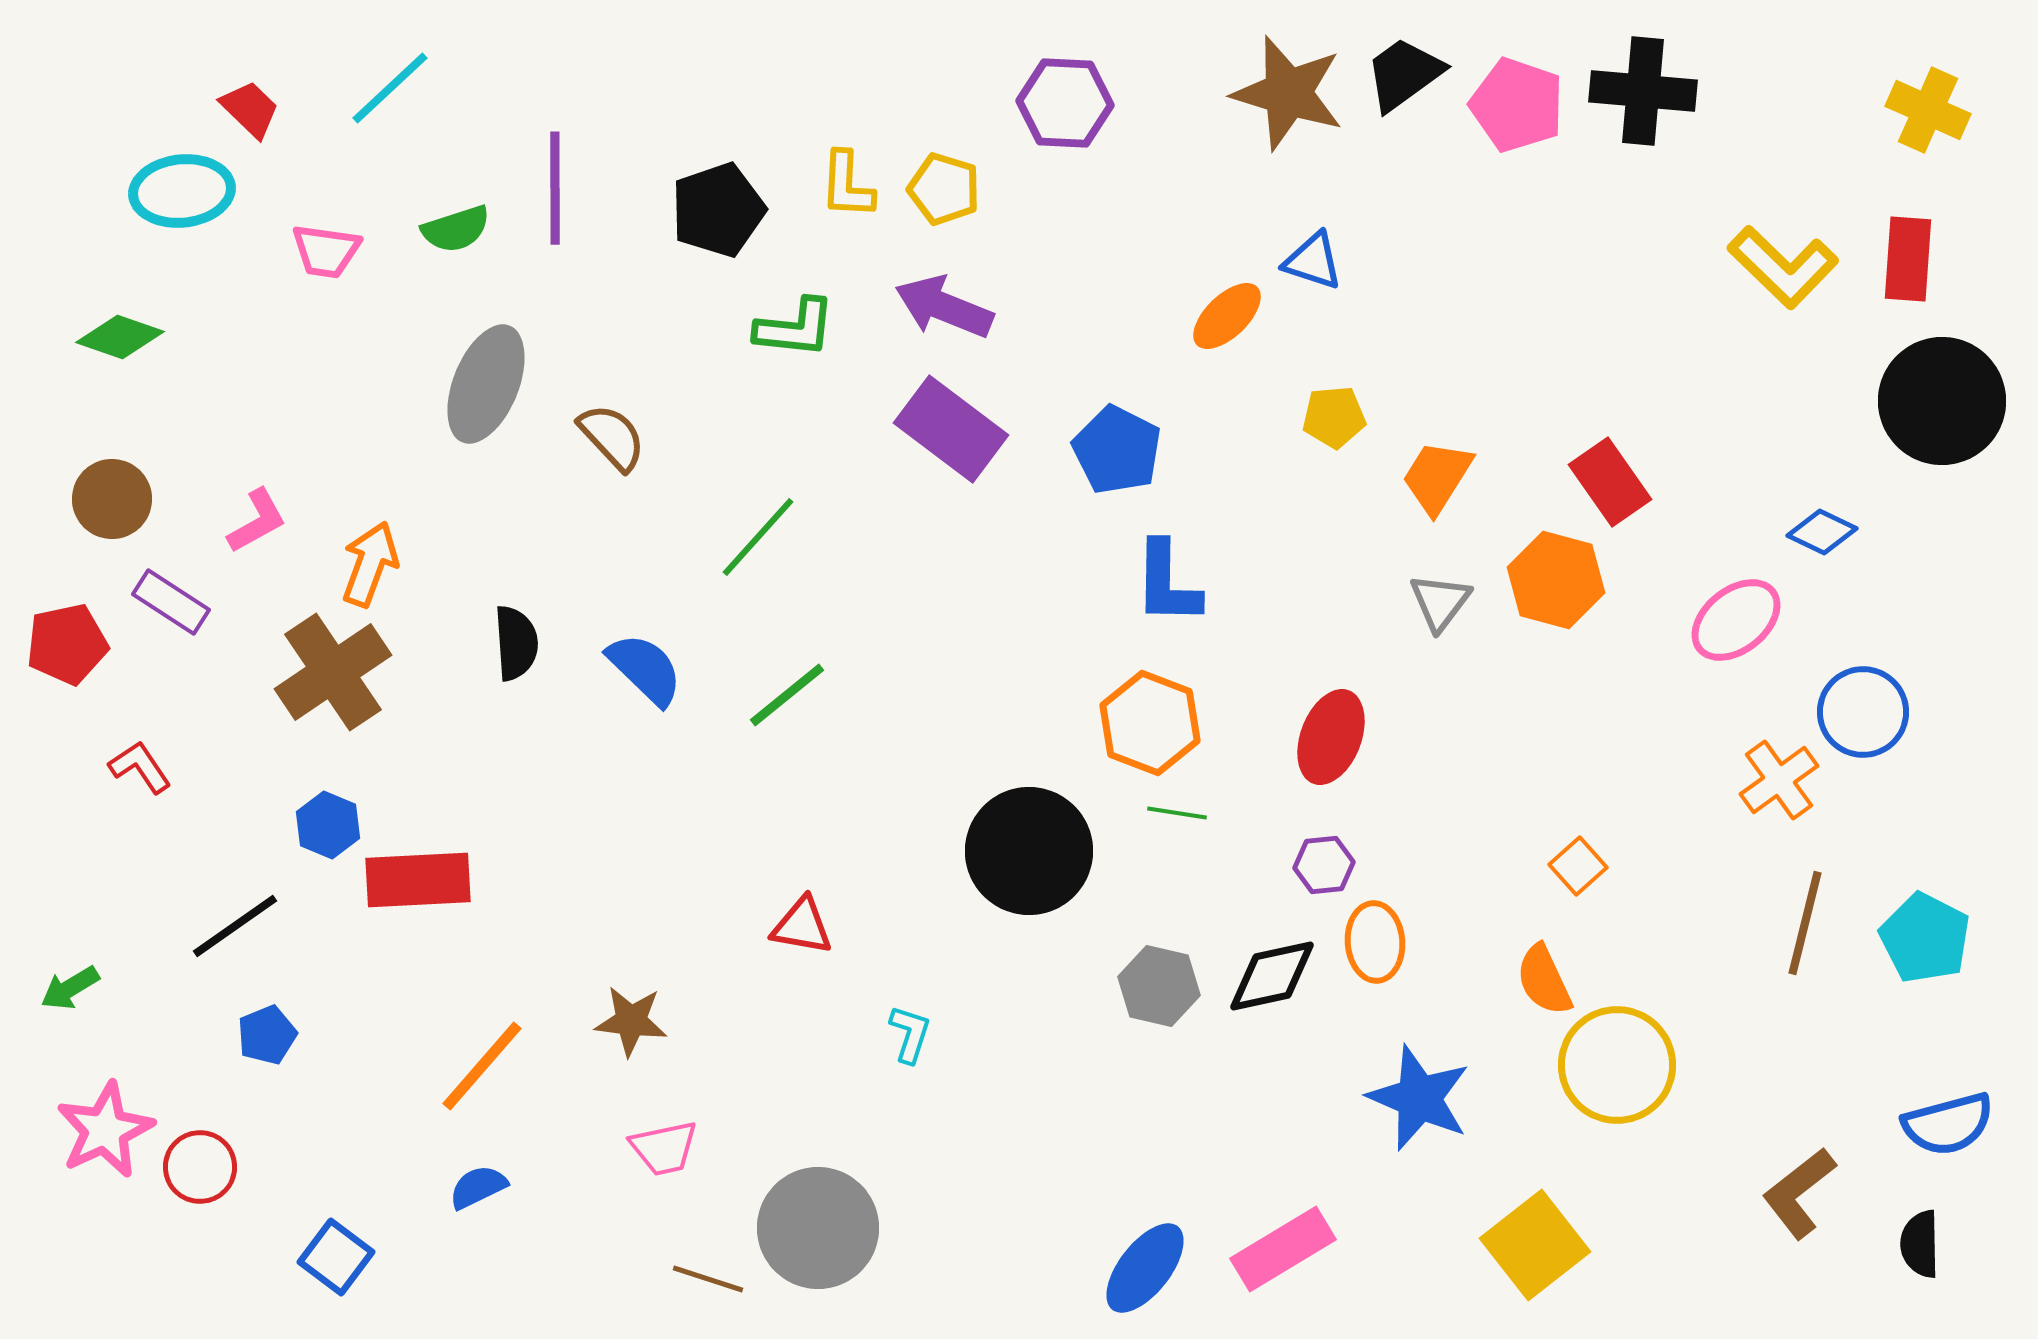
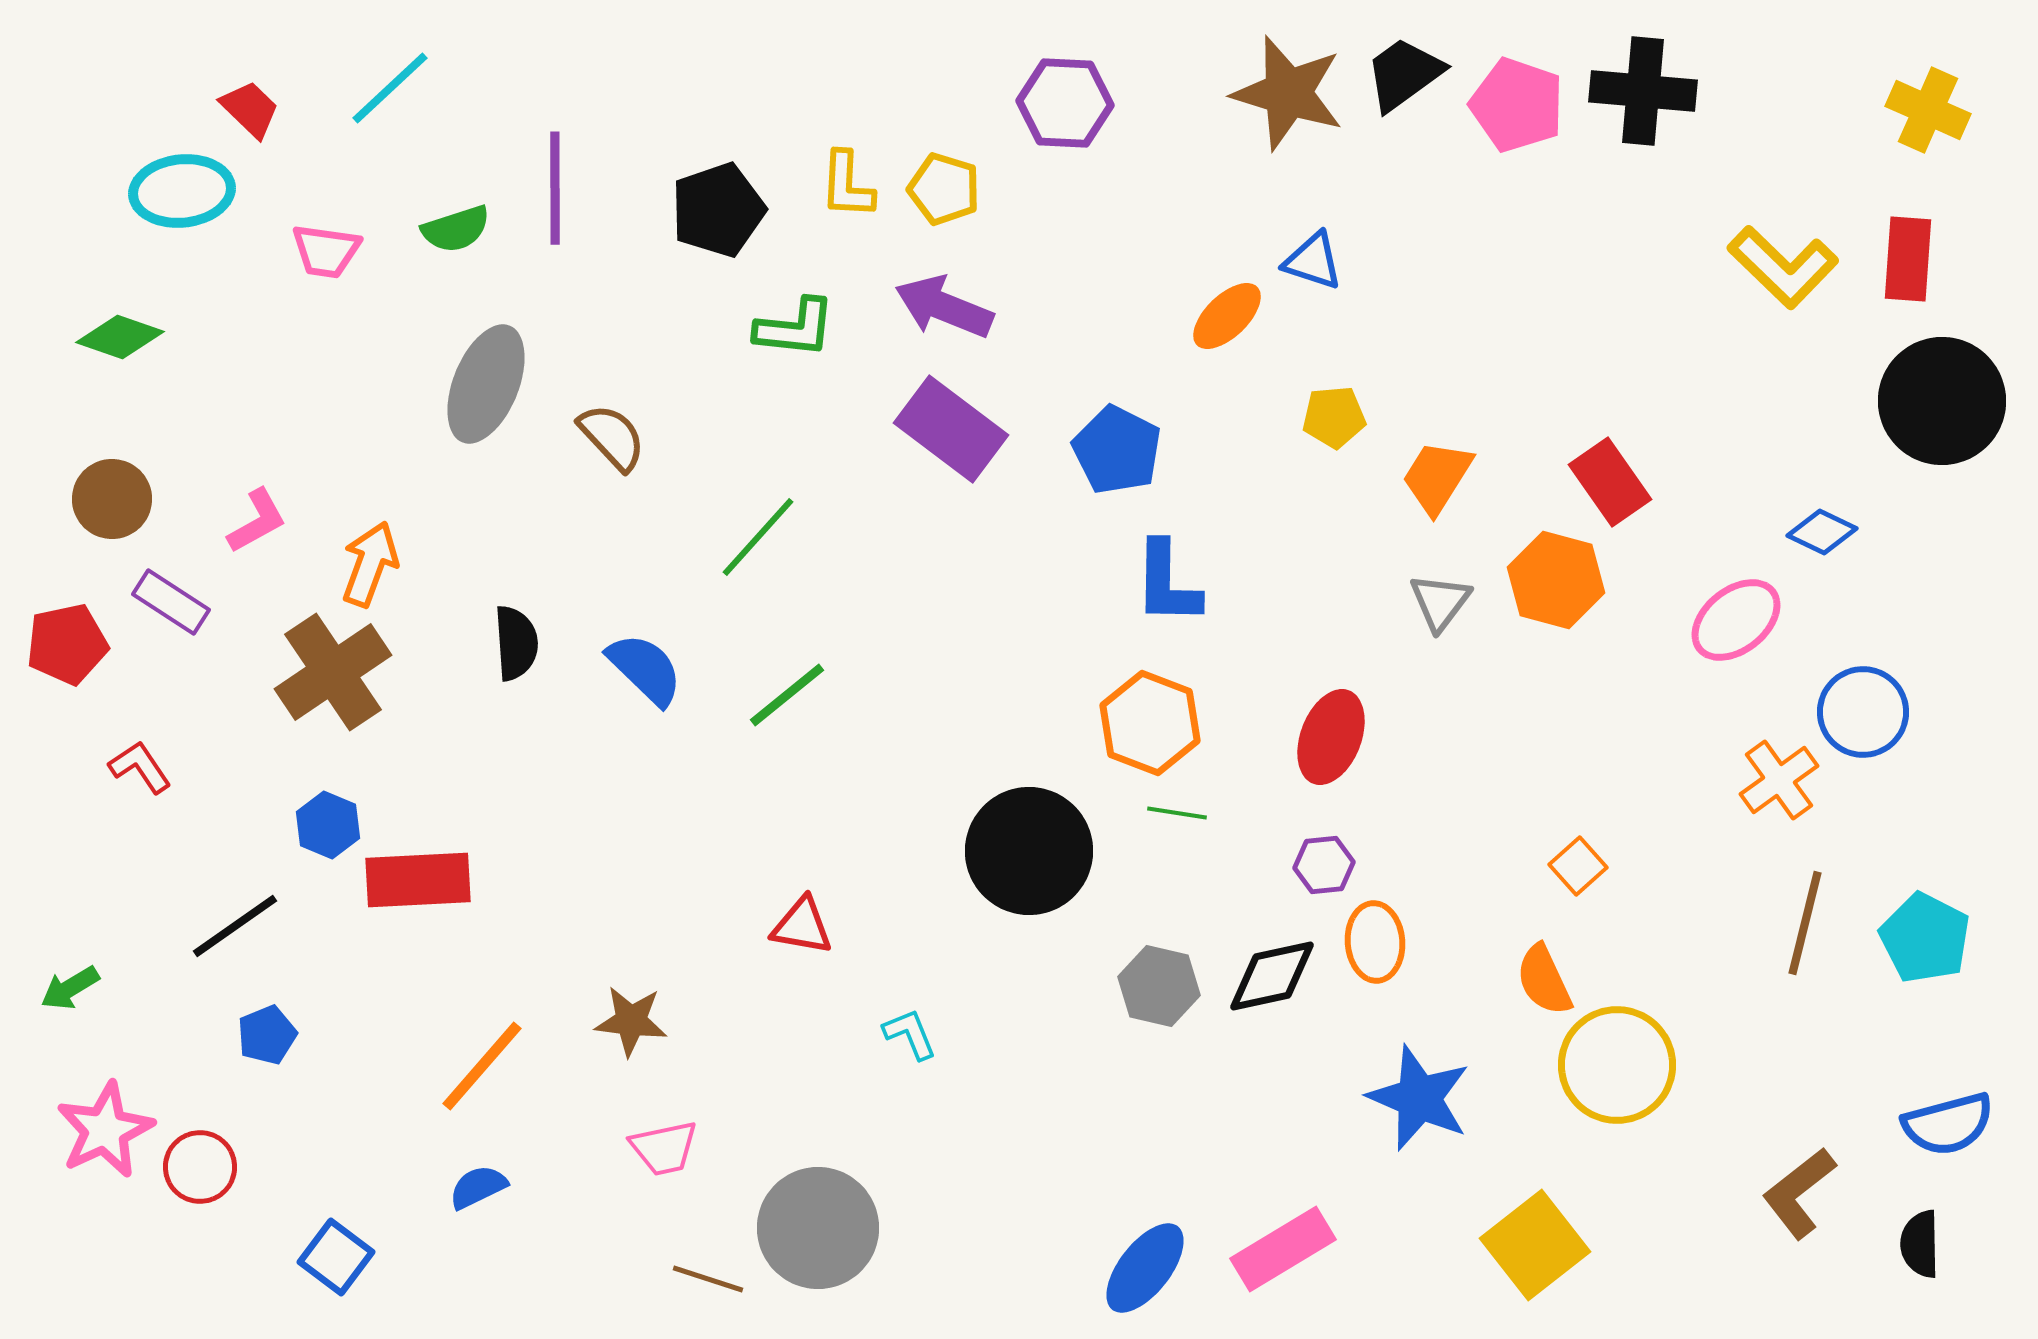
cyan L-shape at (910, 1034): rotated 40 degrees counterclockwise
